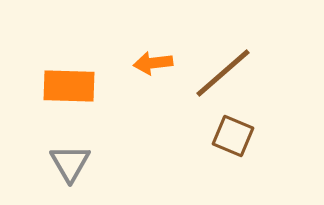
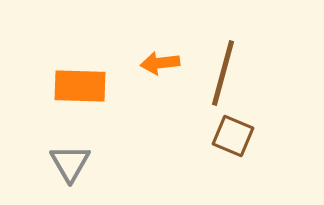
orange arrow: moved 7 px right
brown line: rotated 34 degrees counterclockwise
orange rectangle: moved 11 px right
